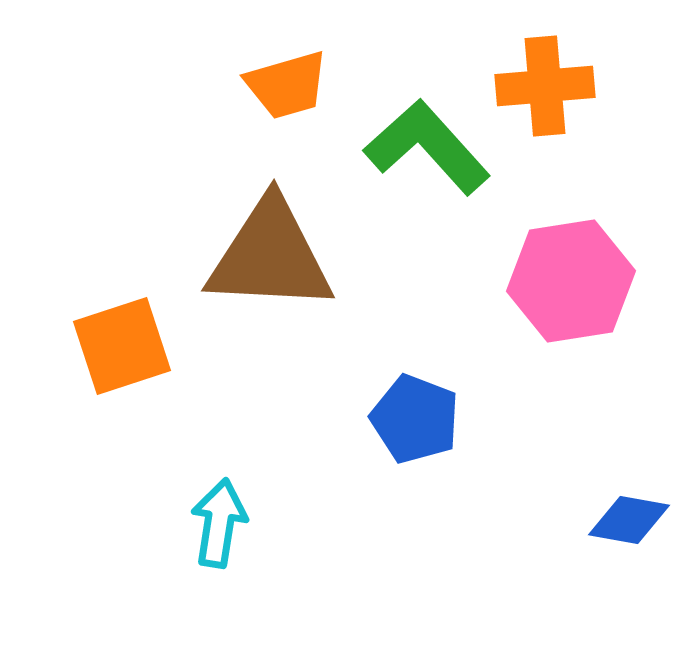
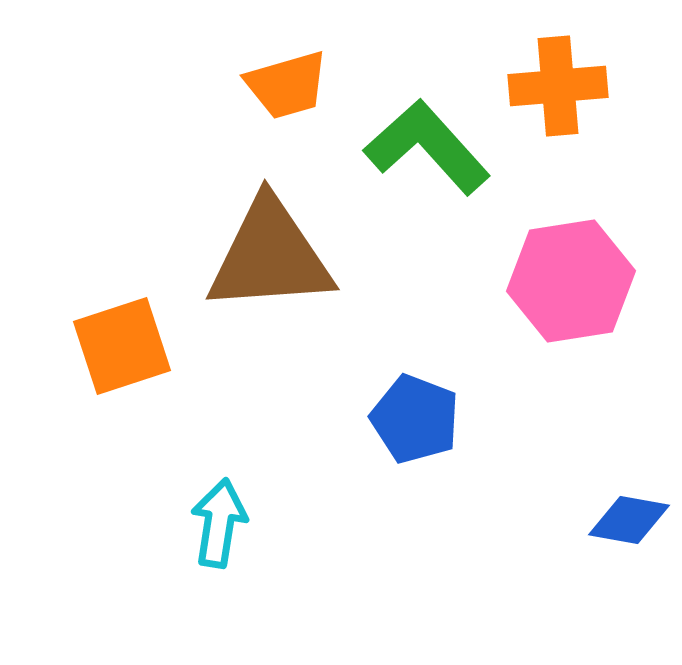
orange cross: moved 13 px right
brown triangle: rotated 7 degrees counterclockwise
